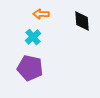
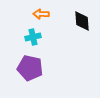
cyan cross: rotated 28 degrees clockwise
